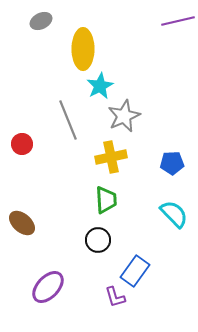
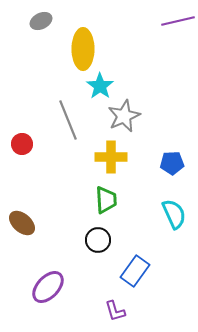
cyan star: rotated 8 degrees counterclockwise
yellow cross: rotated 12 degrees clockwise
cyan semicircle: rotated 20 degrees clockwise
purple L-shape: moved 14 px down
